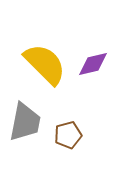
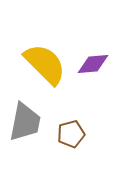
purple diamond: rotated 8 degrees clockwise
brown pentagon: moved 3 px right, 1 px up
